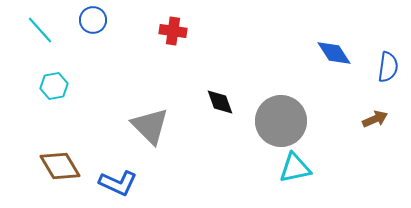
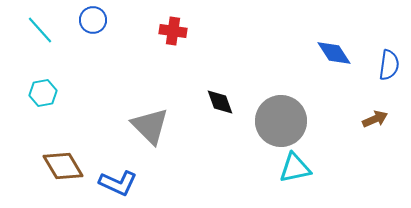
blue semicircle: moved 1 px right, 2 px up
cyan hexagon: moved 11 px left, 7 px down
brown diamond: moved 3 px right
